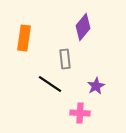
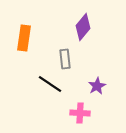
purple star: moved 1 px right
